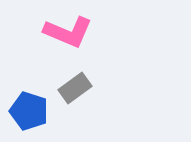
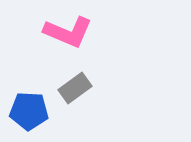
blue pentagon: rotated 15 degrees counterclockwise
